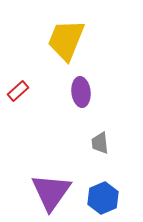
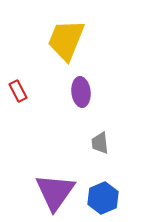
red rectangle: rotated 75 degrees counterclockwise
purple triangle: moved 4 px right
